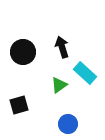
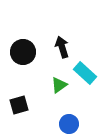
blue circle: moved 1 px right
